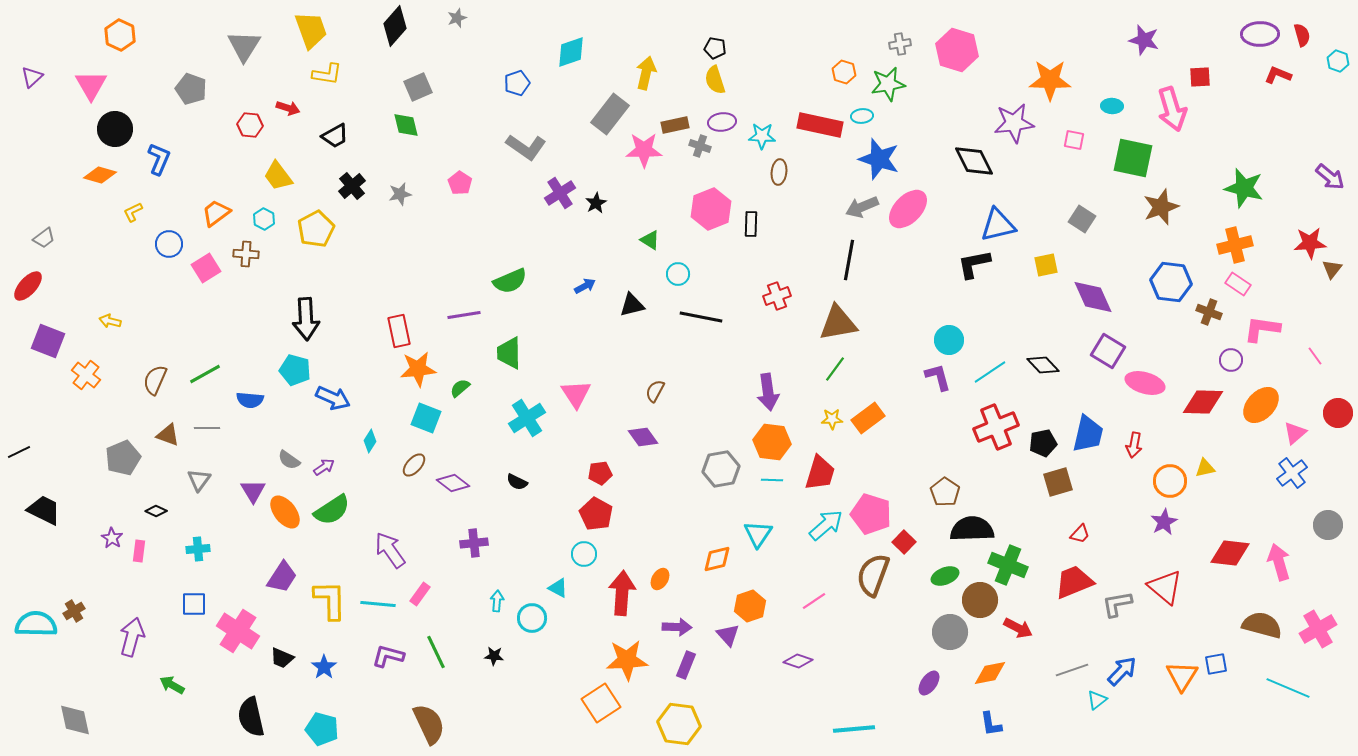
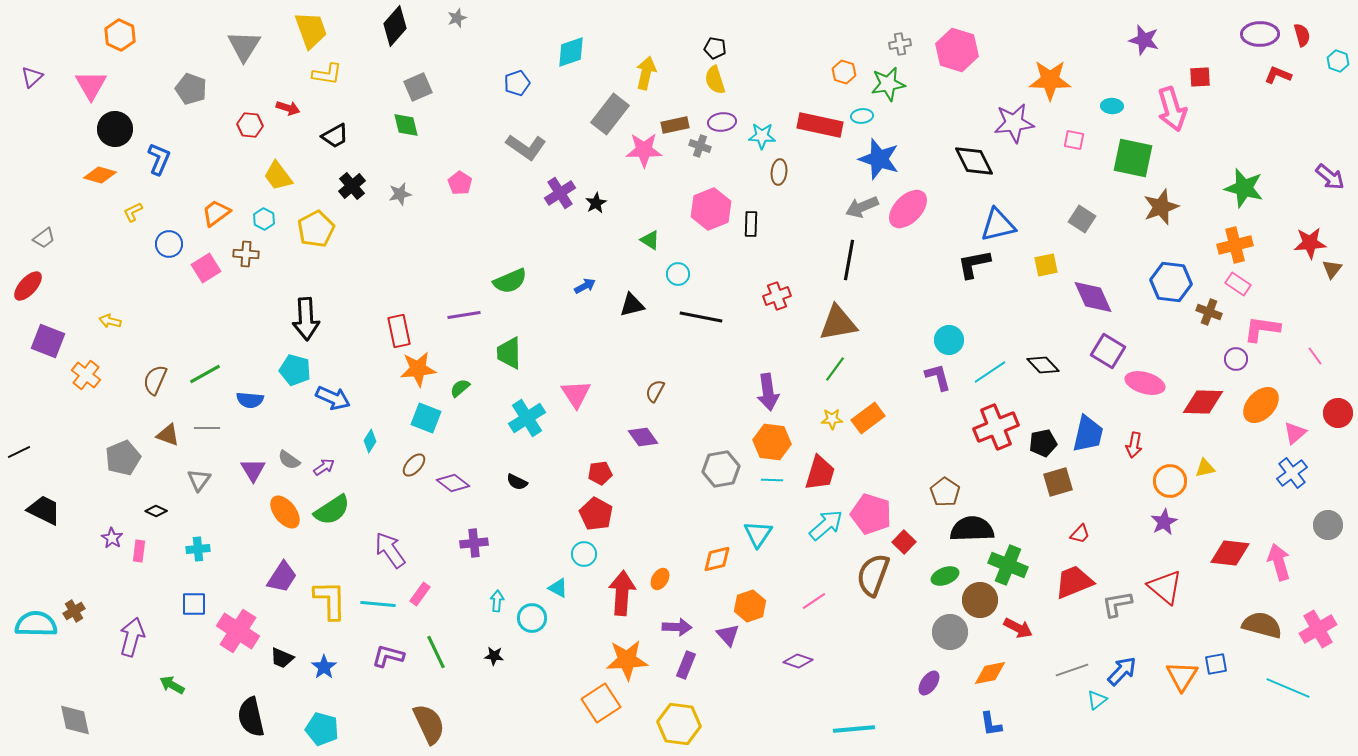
purple circle at (1231, 360): moved 5 px right, 1 px up
purple triangle at (253, 491): moved 21 px up
